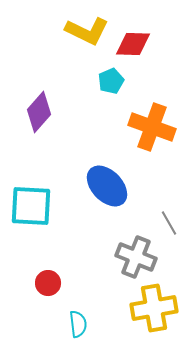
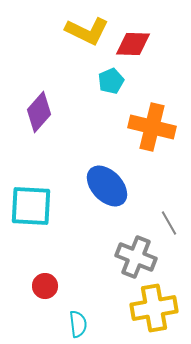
orange cross: rotated 6 degrees counterclockwise
red circle: moved 3 px left, 3 px down
